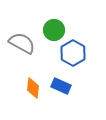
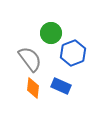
green circle: moved 3 px left, 3 px down
gray semicircle: moved 8 px right, 16 px down; rotated 24 degrees clockwise
blue hexagon: rotated 10 degrees clockwise
